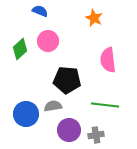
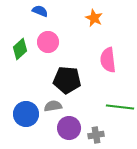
pink circle: moved 1 px down
green line: moved 15 px right, 2 px down
purple circle: moved 2 px up
